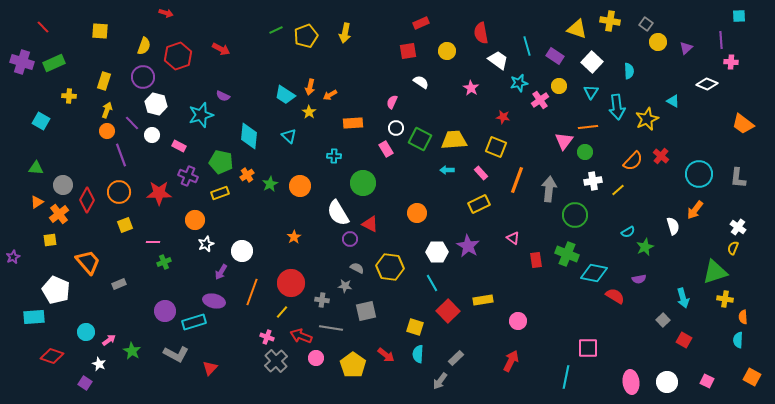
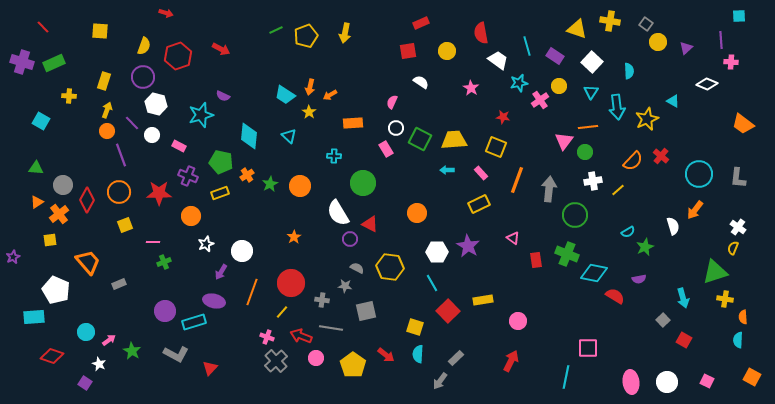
orange circle at (195, 220): moved 4 px left, 4 px up
